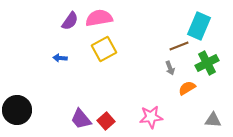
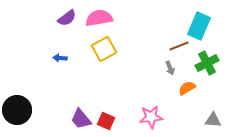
purple semicircle: moved 3 px left, 3 px up; rotated 18 degrees clockwise
red square: rotated 24 degrees counterclockwise
